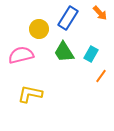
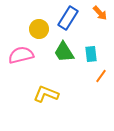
cyan rectangle: rotated 35 degrees counterclockwise
yellow L-shape: moved 16 px right; rotated 10 degrees clockwise
